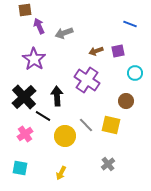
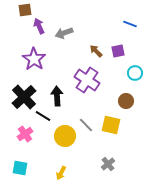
brown arrow: rotated 64 degrees clockwise
